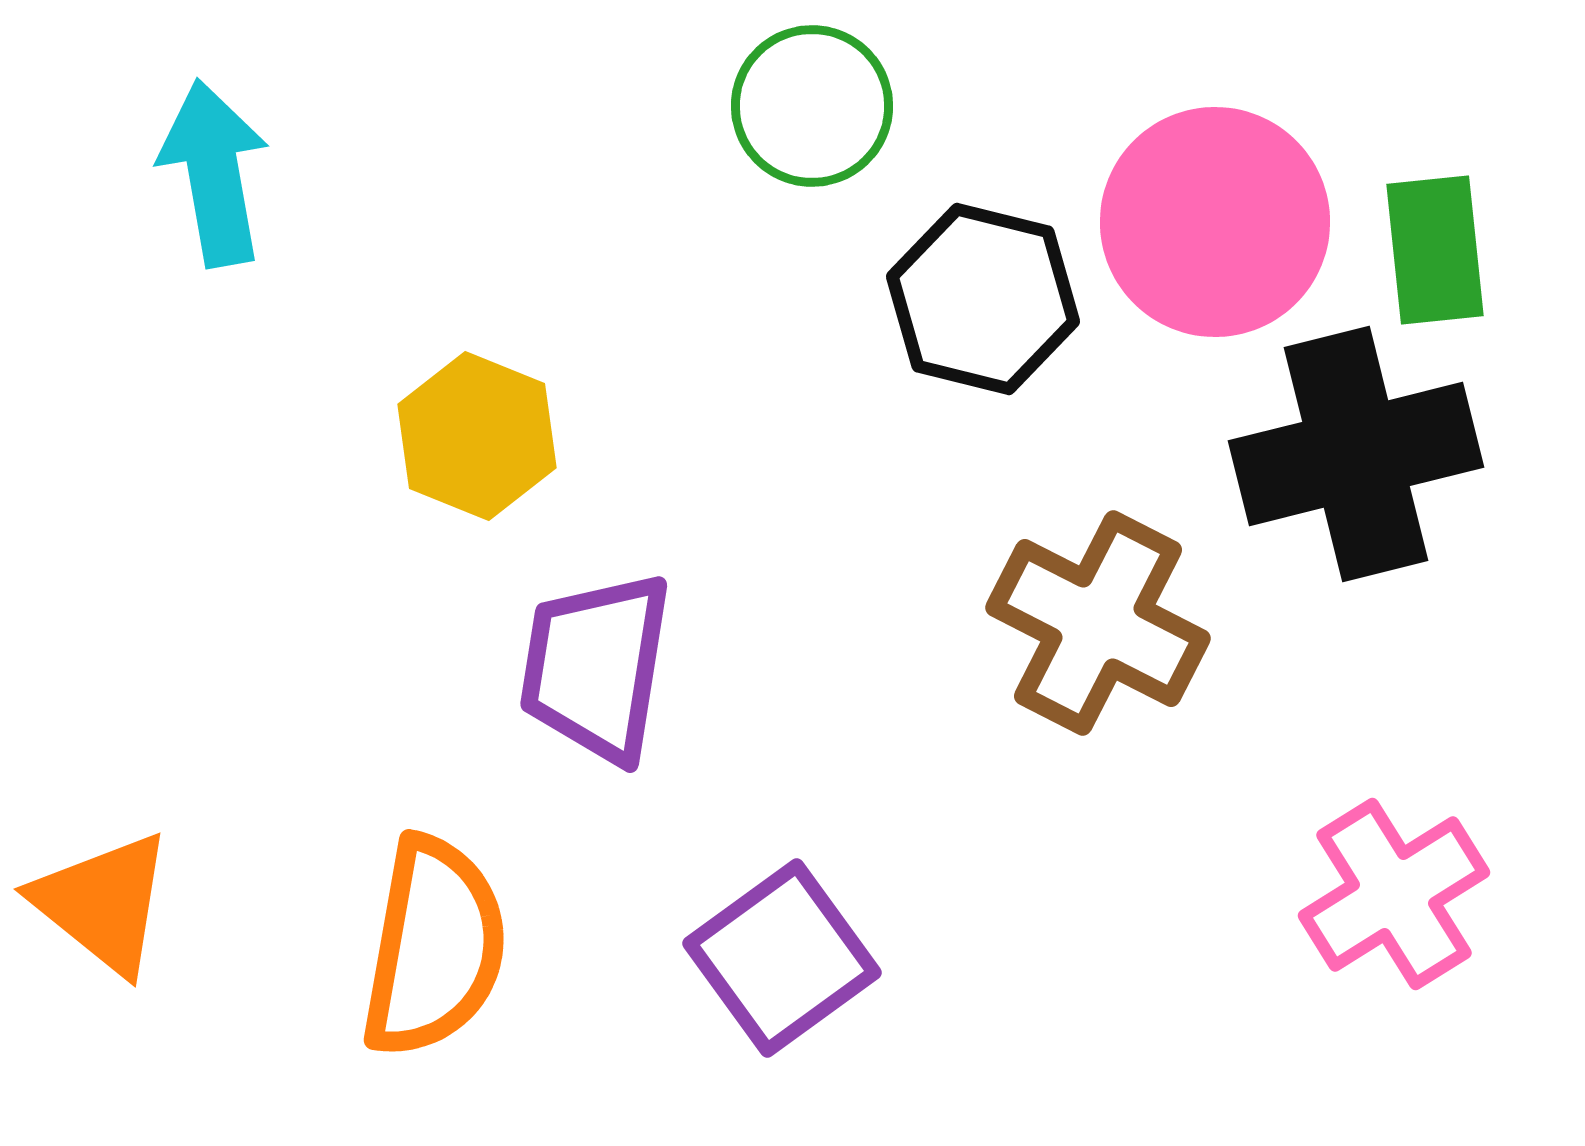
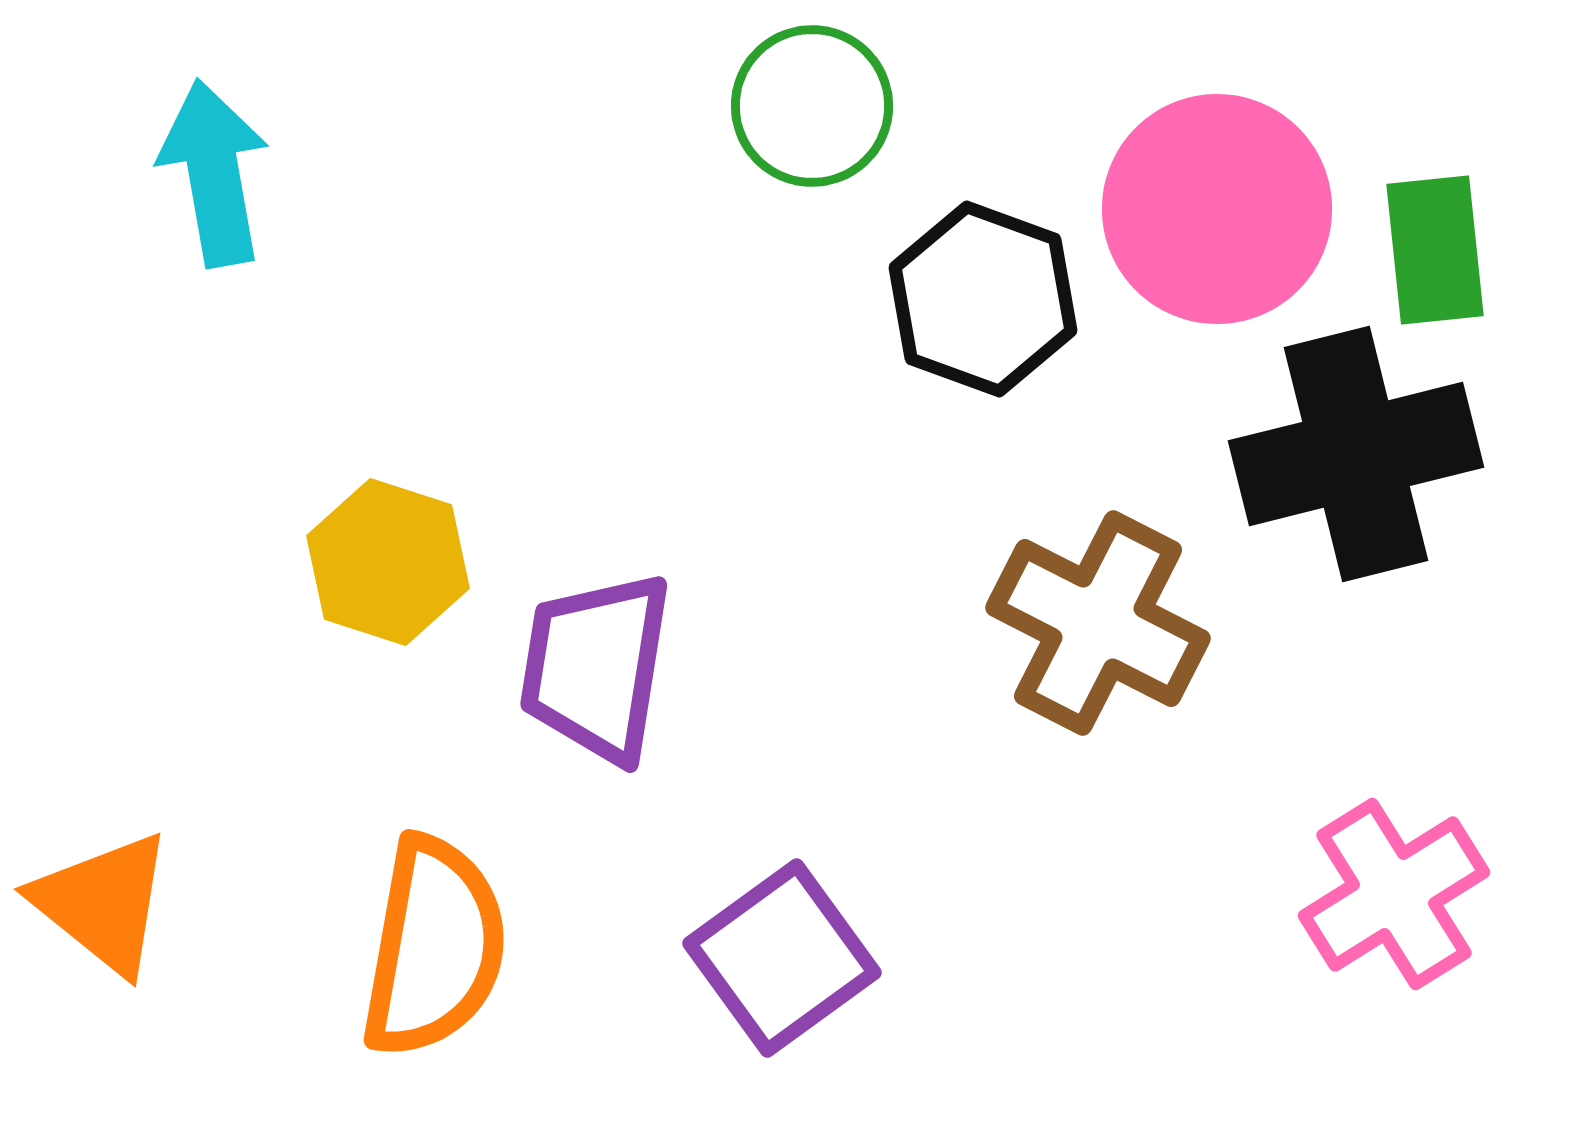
pink circle: moved 2 px right, 13 px up
black hexagon: rotated 6 degrees clockwise
yellow hexagon: moved 89 px left, 126 px down; rotated 4 degrees counterclockwise
